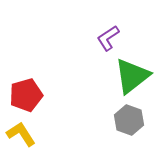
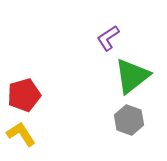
red pentagon: moved 2 px left
